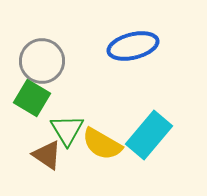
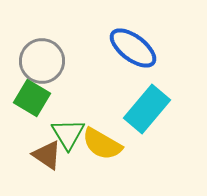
blue ellipse: moved 2 px down; rotated 51 degrees clockwise
green triangle: moved 1 px right, 4 px down
cyan rectangle: moved 2 px left, 26 px up
